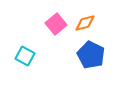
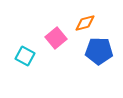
pink square: moved 14 px down
blue pentagon: moved 8 px right, 4 px up; rotated 24 degrees counterclockwise
